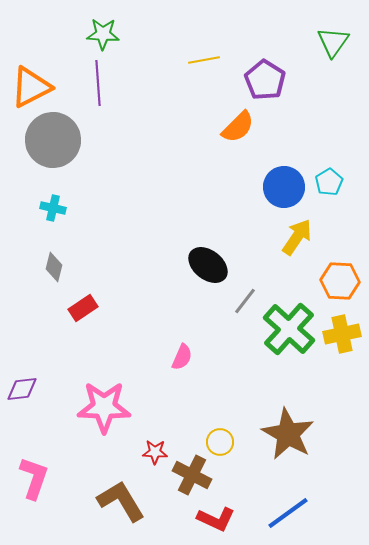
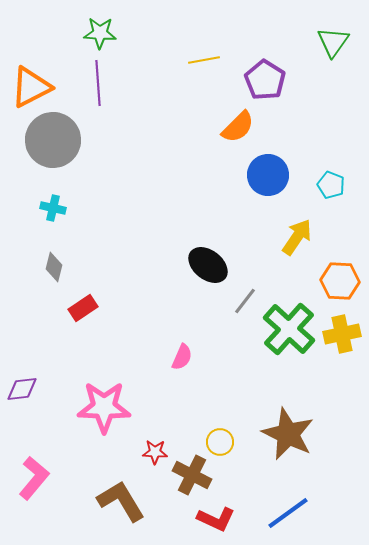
green star: moved 3 px left, 1 px up
cyan pentagon: moved 2 px right, 3 px down; rotated 20 degrees counterclockwise
blue circle: moved 16 px left, 12 px up
brown star: rotated 4 degrees counterclockwise
pink L-shape: rotated 21 degrees clockwise
